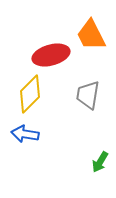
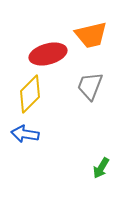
orange trapezoid: rotated 76 degrees counterclockwise
red ellipse: moved 3 px left, 1 px up
gray trapezoid: moved 2 px right, 9 px up; rotated 12 degrees clockwise
green arrow: moved 1 px right, 6 px down
